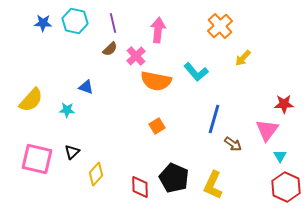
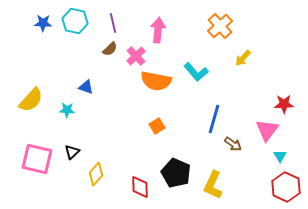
black pentagon: moved 2 px right, 5 px up
